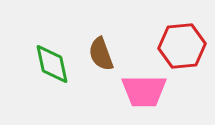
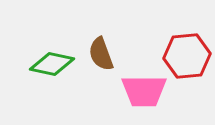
red hexagon: moved 5 px right, 10 px down
green diamond: rotated 66 degrees counterclockwise
